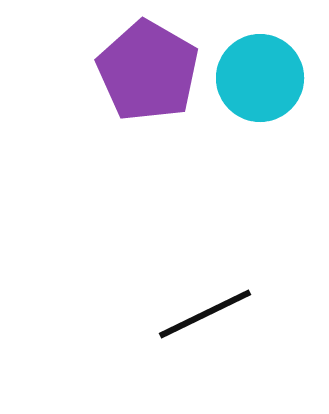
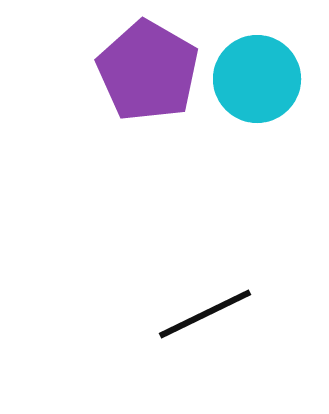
cyan circle: moved 3 px left, 1 px down
